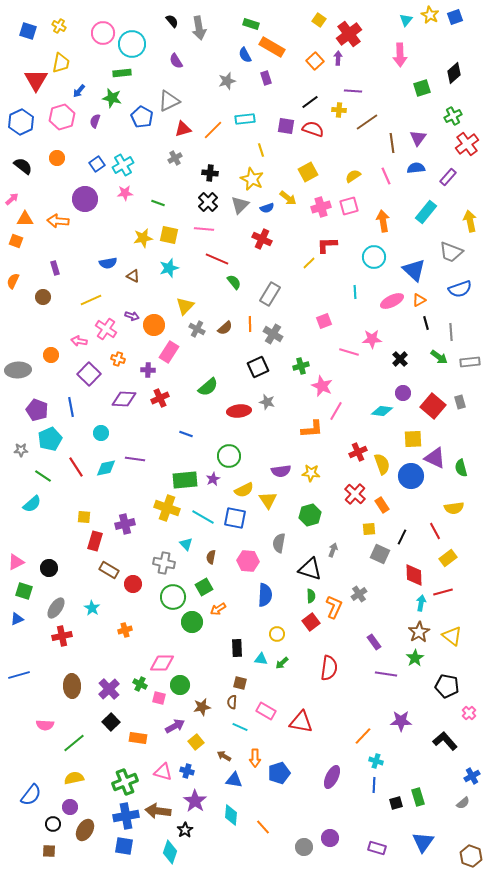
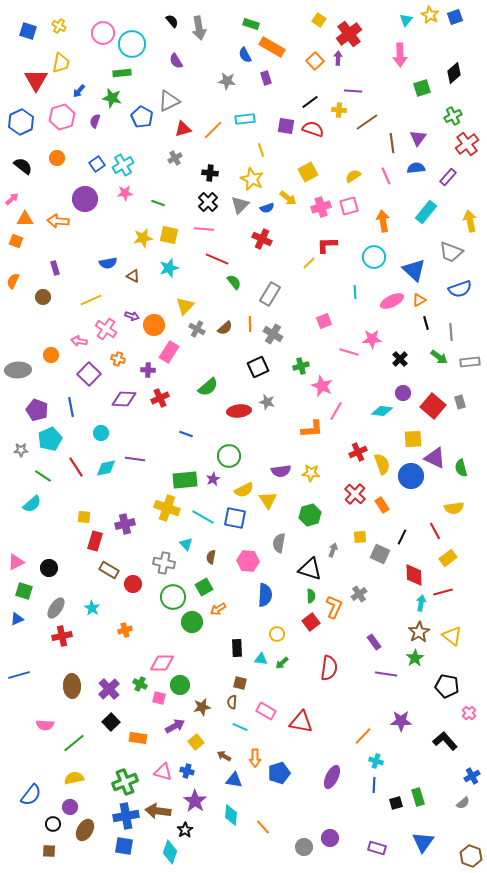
gray star at (227, 81): rotated 24 degrees clockwise
yellow square at (369, 529): moved 9 px left, 8 px down
